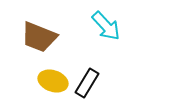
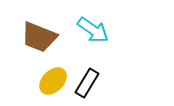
cyan arrow: moved 13 px left, 4 px down; rotated 12 degrees counterclockwise
yellow ellipse: rotated 64 degrees counterclockwise
